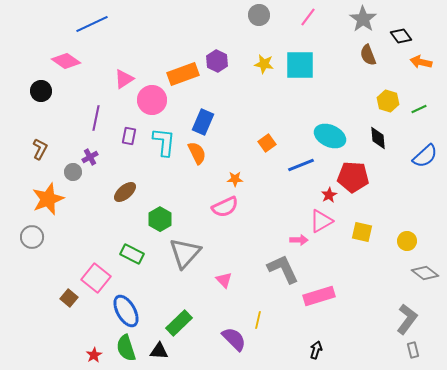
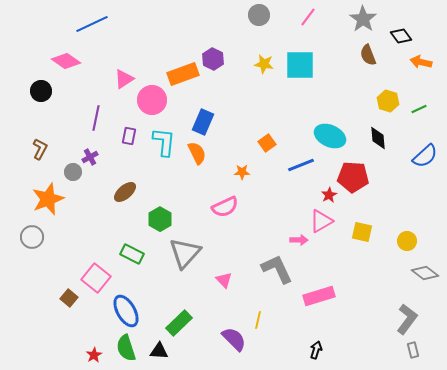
purple hexagon at (217, 61): moved 4 px left, 2 px up
orange star at (235, 179): moved 7 px right, 7 px up
gray L-shape at (283, 269): moved 6 px left
